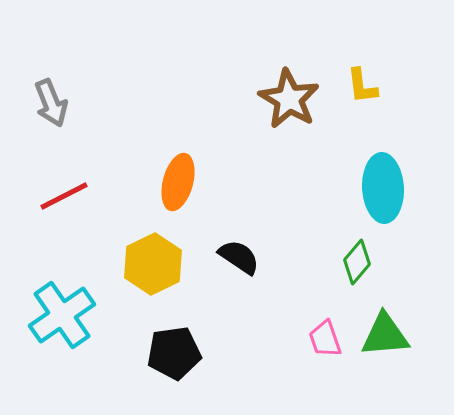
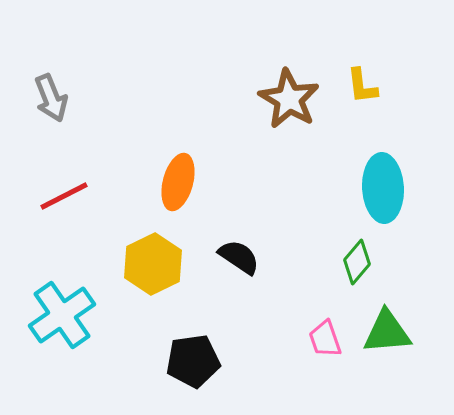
gray arrow: moved 5 px up
green triangle: moved 2 px right, 3 px up
black pentagon: moved 19 px right, 8 px down
